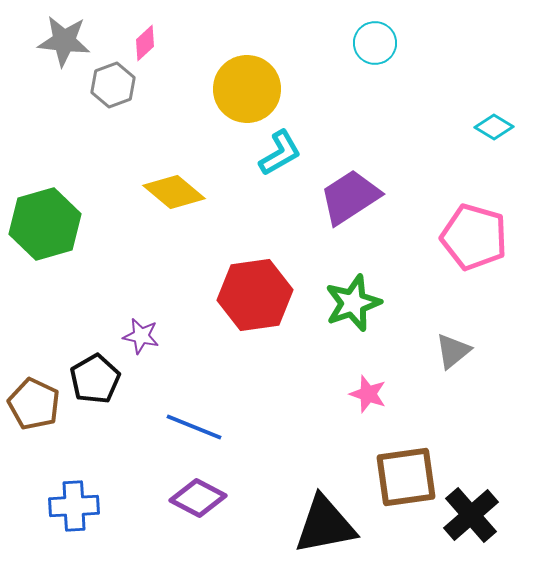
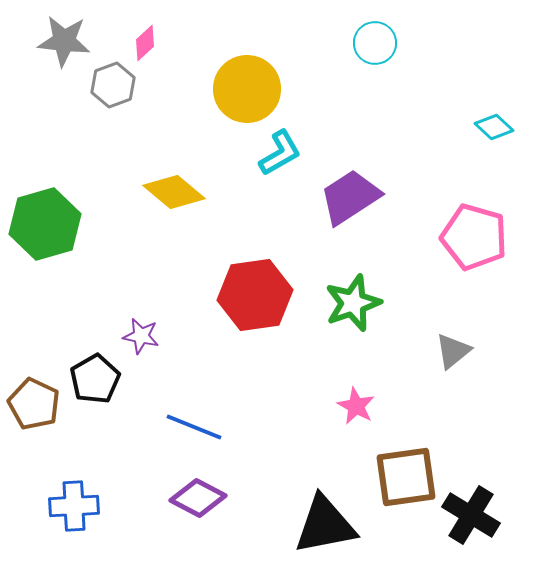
cyan diamond: rotated 12 degrees clockwise
pink star: moved 12 px left, 12 px down; rotated 9 degrees clockwise
black cross: rotated 18 degrees counterclockwise
